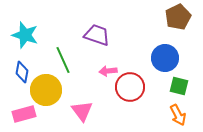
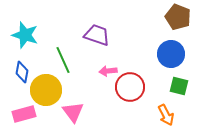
brown pentagon: rotated 25 degrees counterclockwise
blue circle: moved 6 px right, 4 px up
pink triangle: moved 9 px left, 1 px down
orange arrow: moved 12 px left
